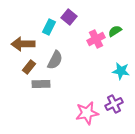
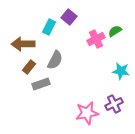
gray rectangle: rotated 18 degrees counterclockwise
